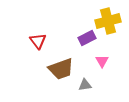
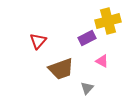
red triangle: rotated 18 degrees clockwise
pink triangle: rotated 32 degrees counterclockwise
gray triangle: moved 2 px right, 3 px down; rotated 40 degrees counterclockwise
